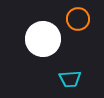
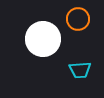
cyan trapezoid: moved 10 px right, 9 px up
